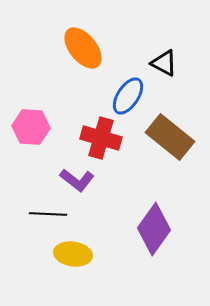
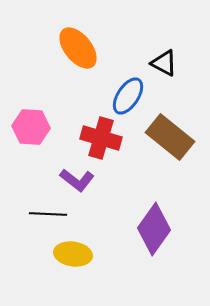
orange ellipse: moved 5 px left
